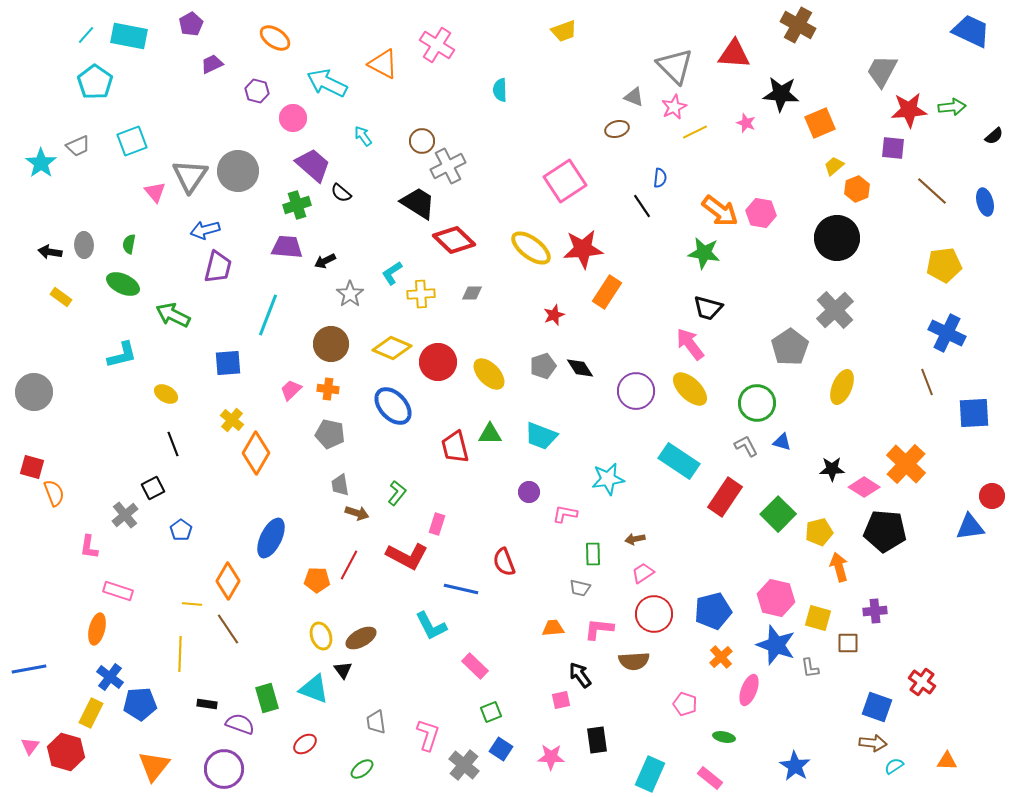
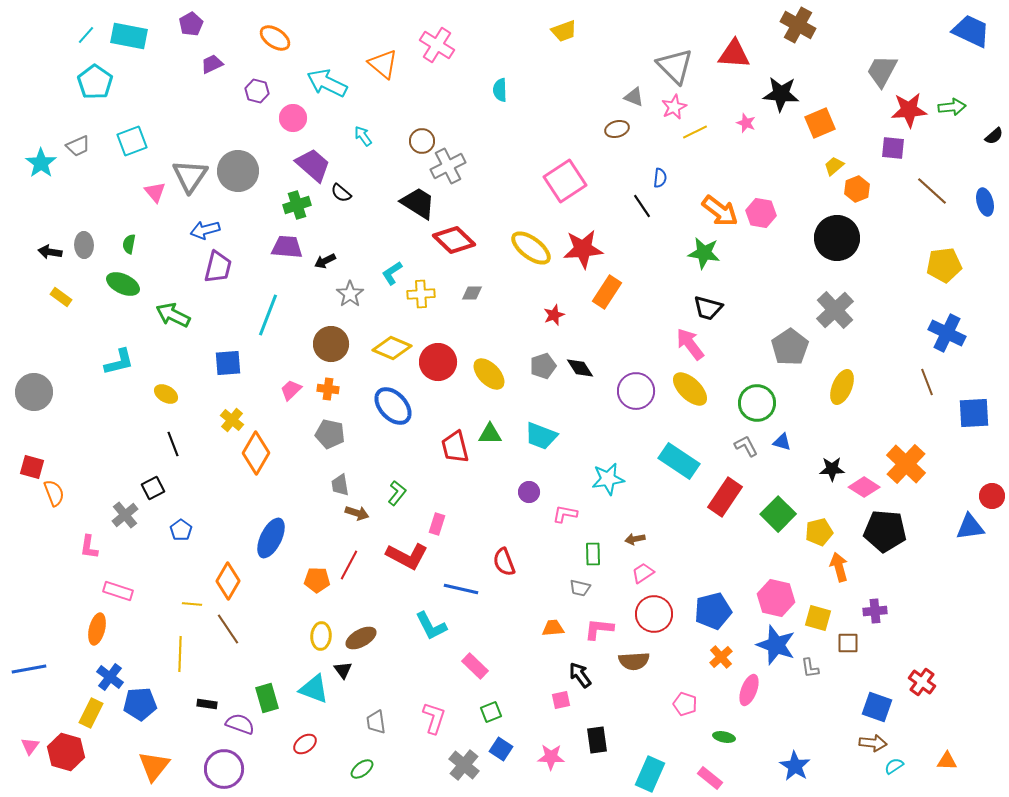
orange triangle at (383, 64): rotated 12 degrees clockwise
cyan L-shape at (122, 355): moved 3 px left, 7 px down
yellow ellipse at (321, 636): rotated 24 degrees clockwise
pink L-shape at (428, 735): moved 6 px right, 17 px up
